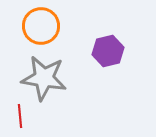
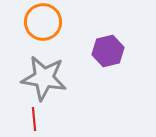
orange circle: moved 2 px right, 4 px up
red line: moved 14 px right, 3 px down
